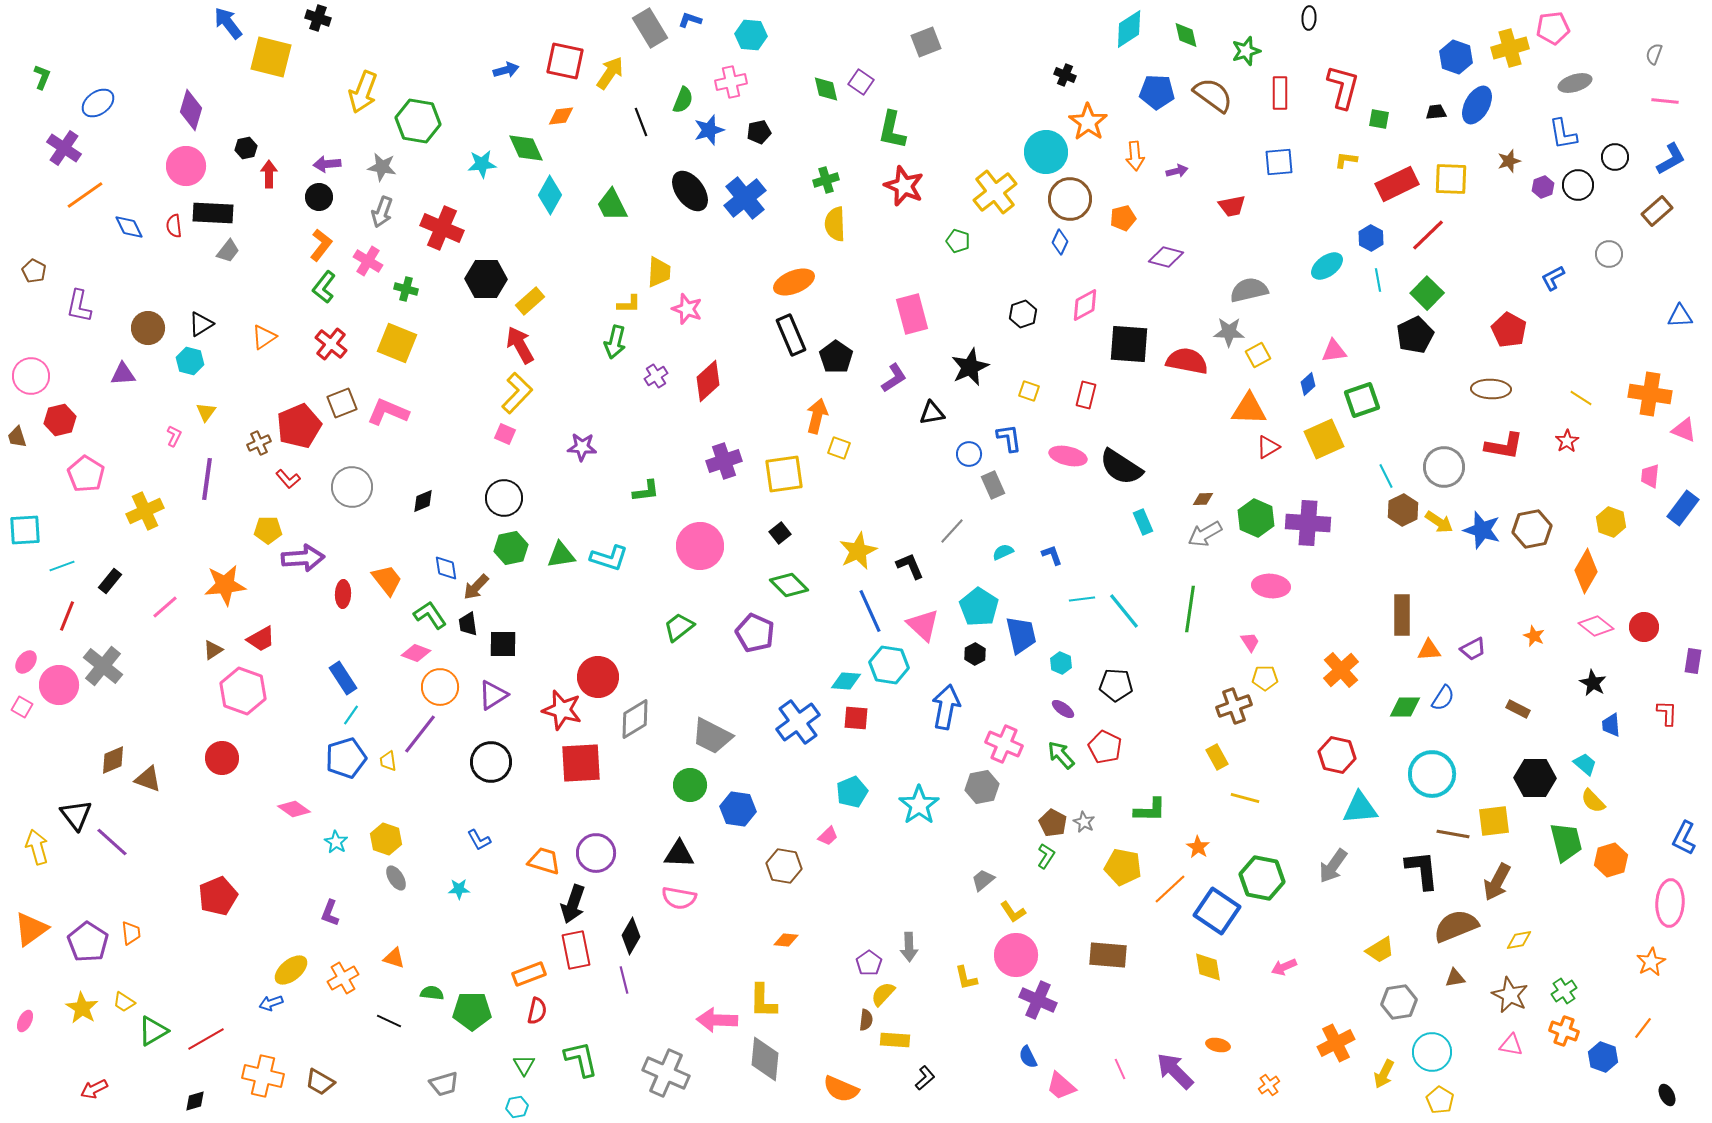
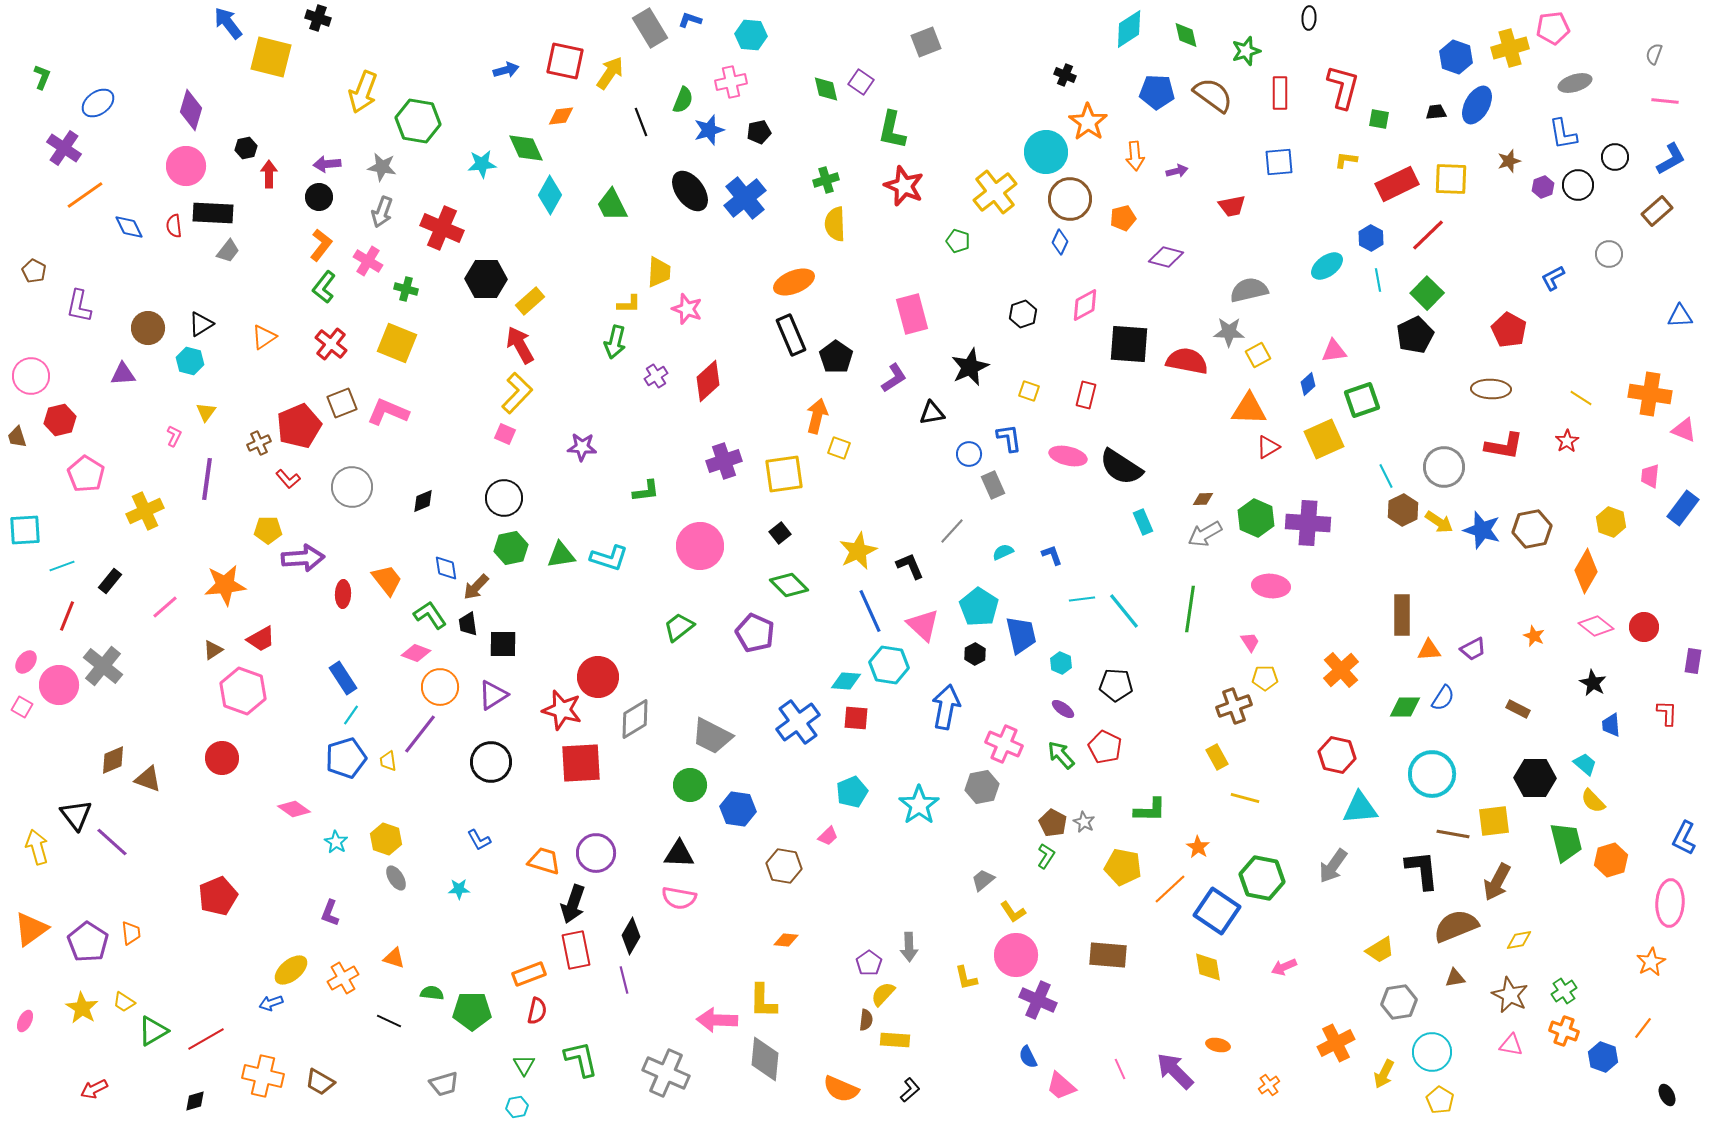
black L-shape at (925, 1078): moved 15 px left, 12 px down
